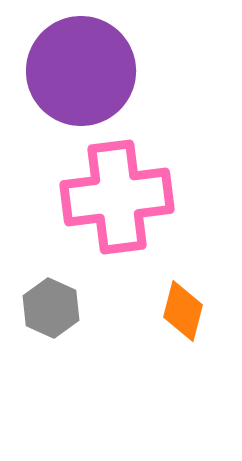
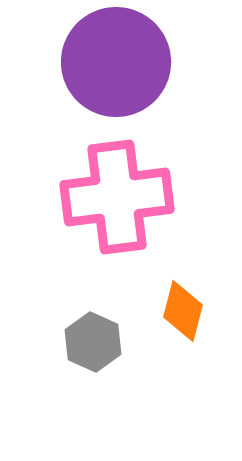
purple circle: moved 35 px right, 9 px up
gray hexagon: moved 42 px right, 34 px down
